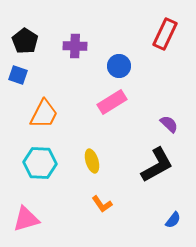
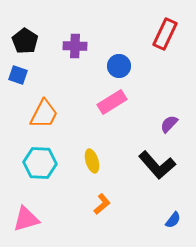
purple semicircle: rotated 90 degrees counterclockwise
black L-shape: rotated 78 degrees clockwise
orange L-shape: rotated 95 degrees counterclockwise
